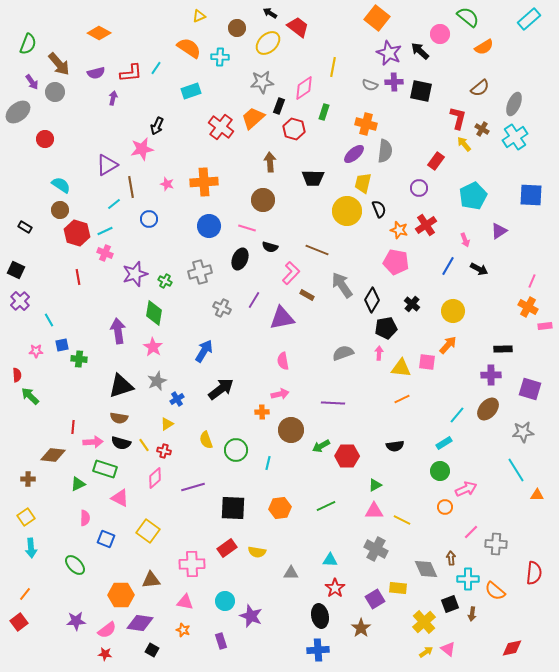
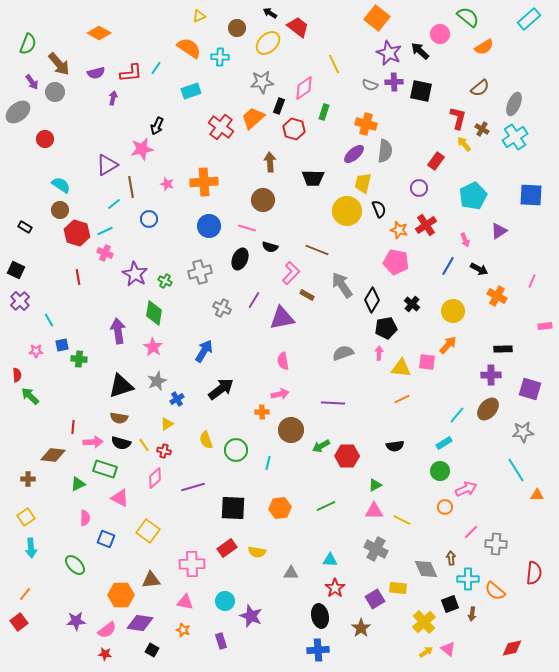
yellow line at (333, 67): moved 1 px right, 3 px up; rotated 36 degrees counterclockwise
purple star at (135, 274): rotated 25 degrees counterclockwise
orange cross at (528, 307): moved 31 px left, 11 px up
